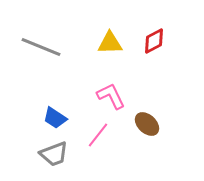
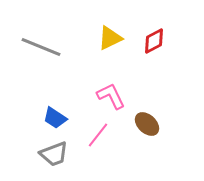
yellow triangle: moved 5 px up; rotated 24 degrees counterclockwise
